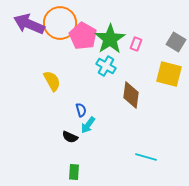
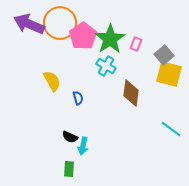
pink pentagon: rotated 8 degrees clockwise
gray square: moved 12 px left, 13 px down; rotated 18 degrees clockwise
brown diamond: moved 2 px up
blue semicircle: moved 3 px left, 12 px up
cyan arrow: moved 5 px left, 21 px down; rotated 24 degrees counterclockwise
cyan line: moved 25 px right, 28 px up; rotated 20 degrees clockwise
green rectangle: moved 5 px left, 3 px up
